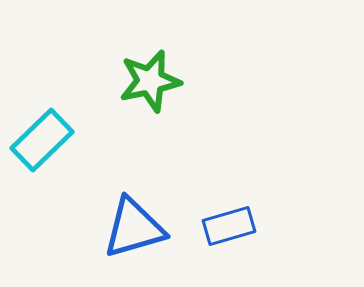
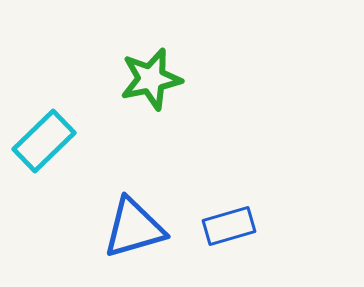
green star: moved 1 px right, 2 px up
cyan rectangle: moved 2 px right, 1 px down
